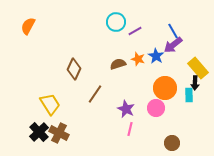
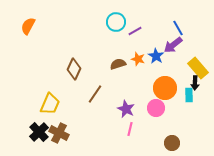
blue line: moved 5 px right, 3 px up
yellow trapezoid: rotated 55 degrees clockwise
